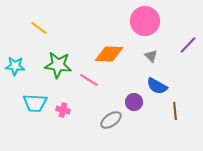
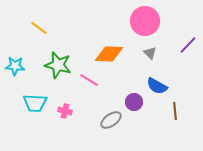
gray triangle: moved 1 px left, 3 px up
green star: rotated 8 degrees clockwise
pink cross: moved 2 px right, 1 px down
